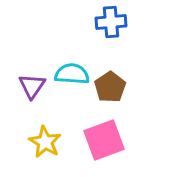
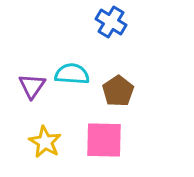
blue cross: rotated 36 degrees clockwise
brown pentagon: moved 8 px right, 4 px down
pink square: rotated 21 degrees clockwise
